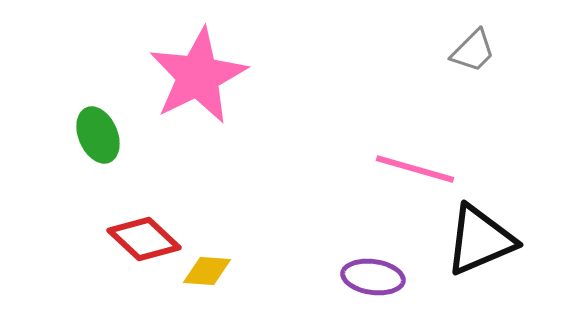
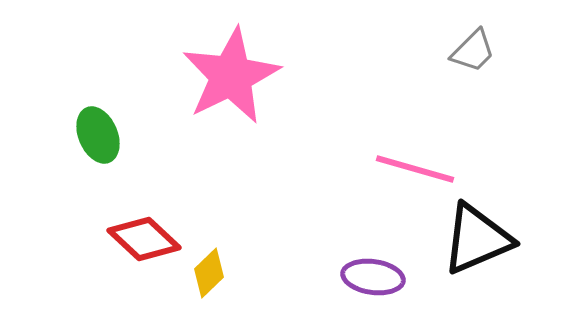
pink star: moved 33 px right
black triangle: moved 3 px left, 1 px up
yellow diamond: moved 2 px right, 2 px down; rotated 48 degrees counterclockwise
